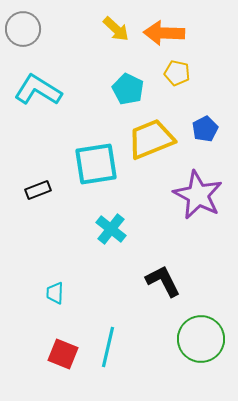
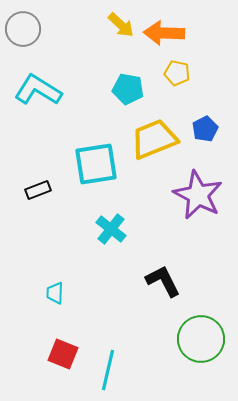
yellow arrow: moved 5 px right, 4 px up
cyan pentagon: rotated 16 degrees counterclockwise
yellow trapezoid: moved 3 px right
cyan line: moved 23 px down
